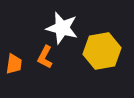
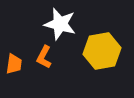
white star: moved 2 px left, 4 px up
orange L-shape: moved 1 px left
